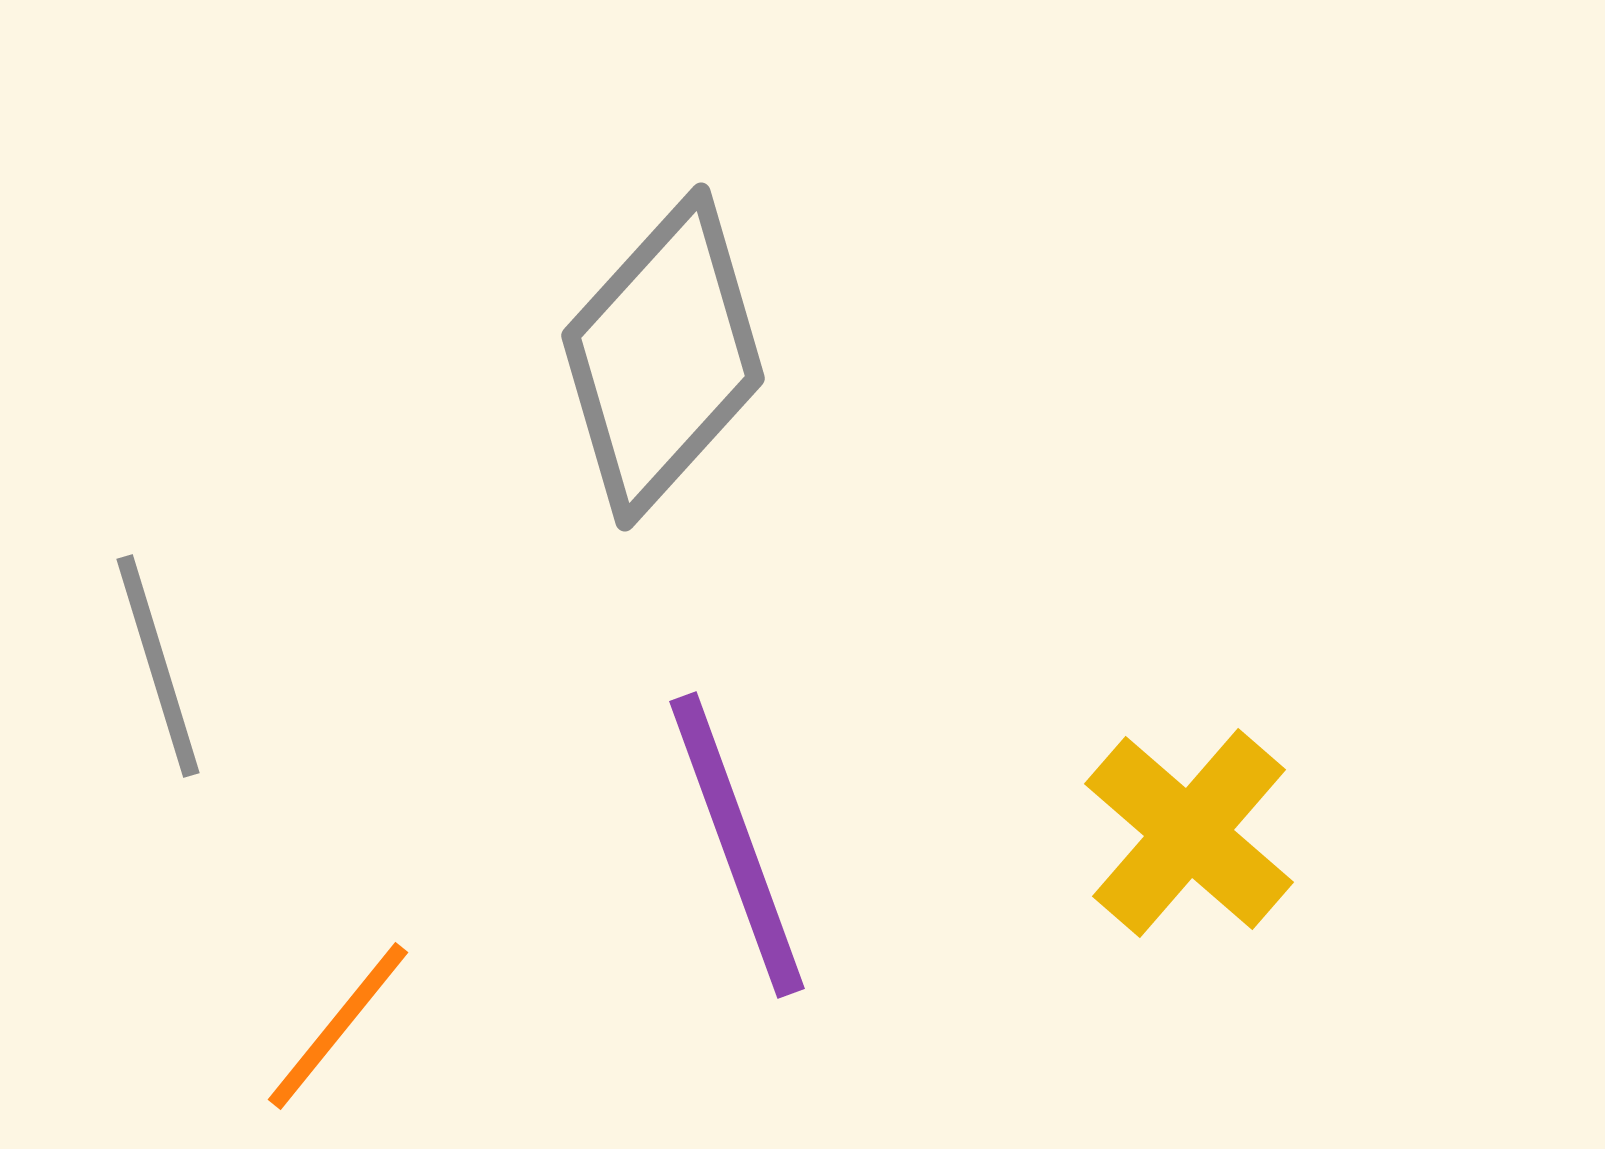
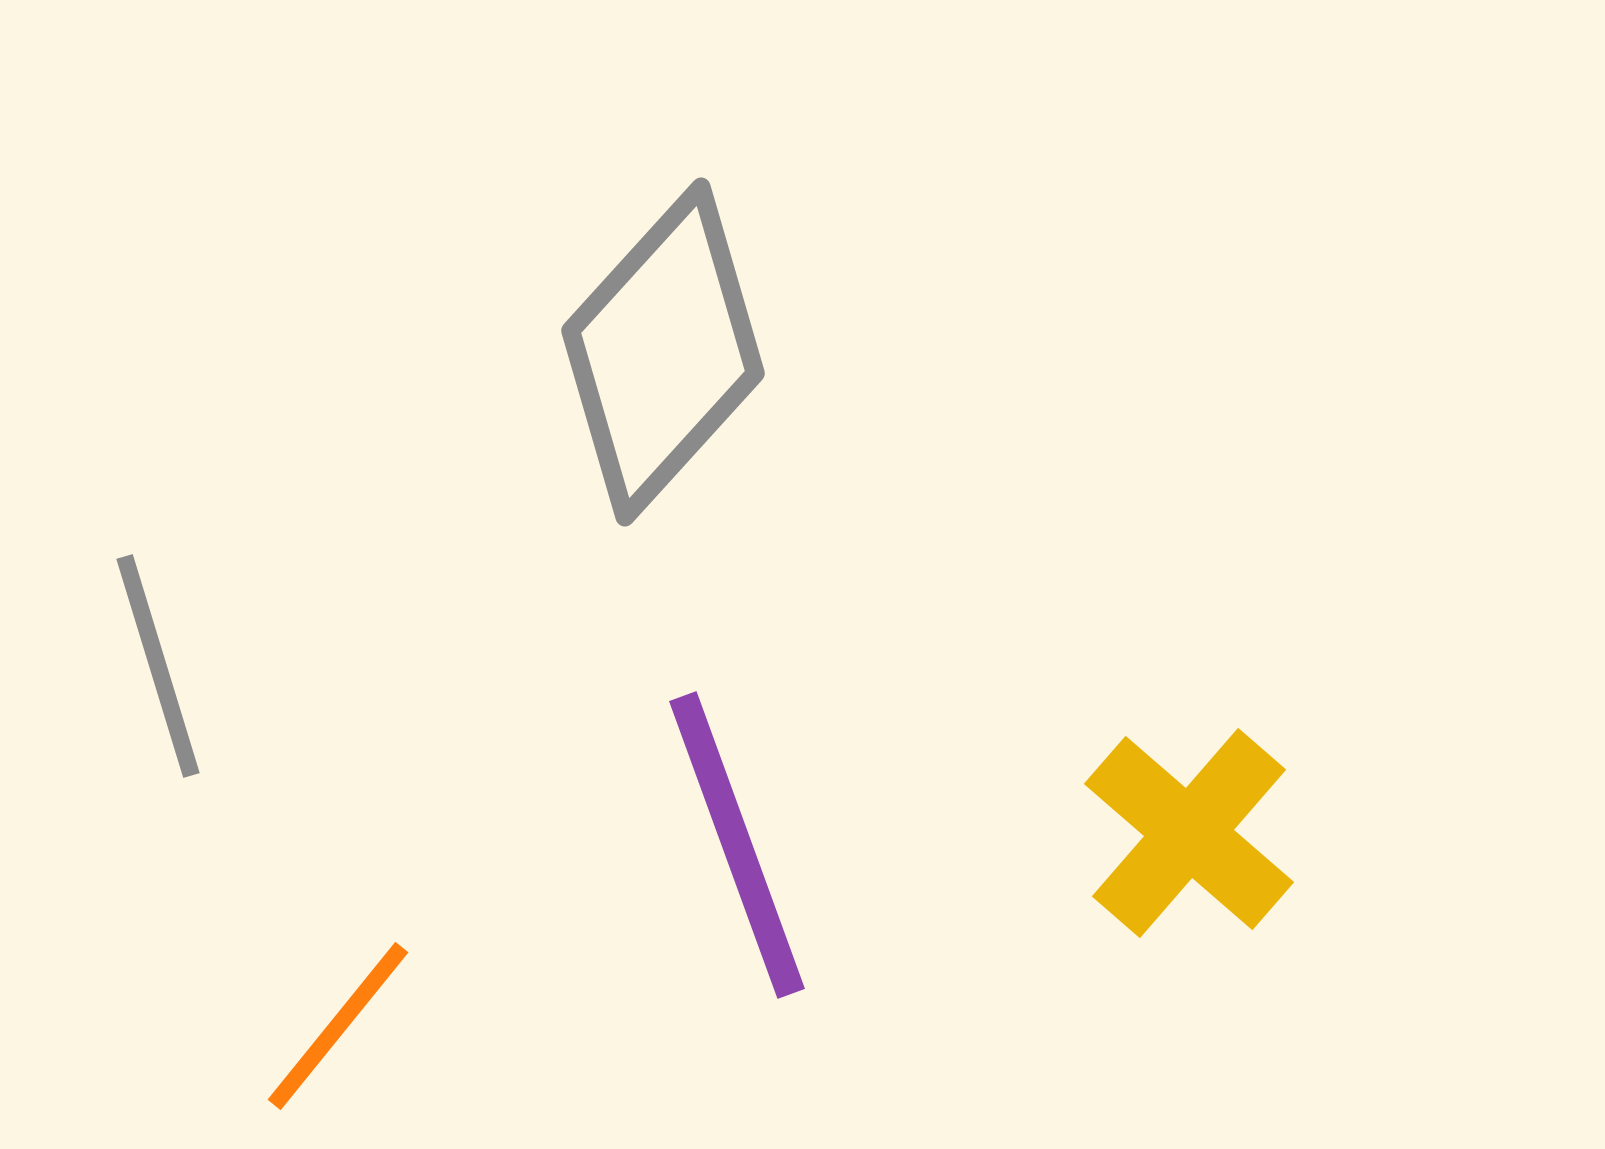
gray diamond: moved 5 px up
